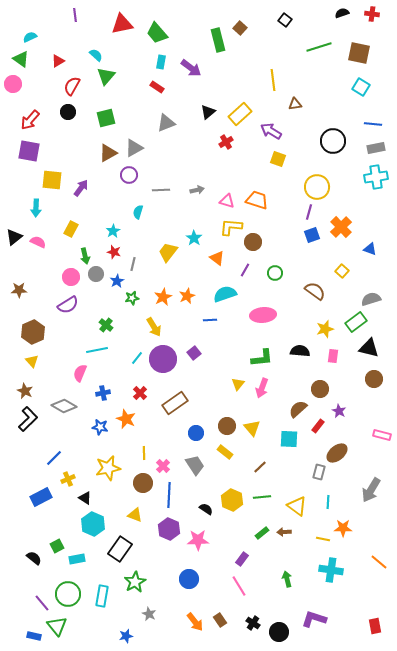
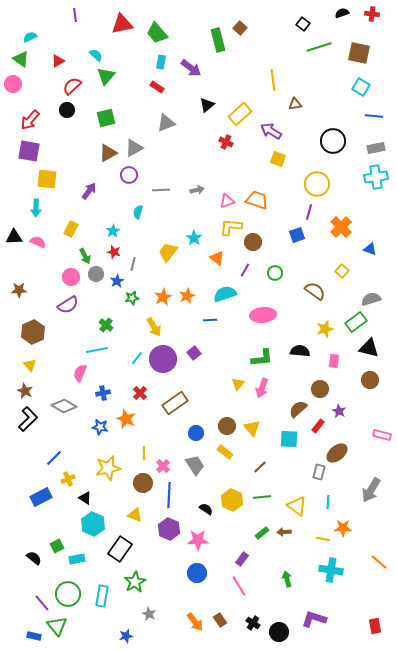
black square at (285, 20): moved 18 px right, 4 px down
red semicircle at (72, 86): rotated 18 degrees clockwise
black circle at (68, 112): moved 1 px left, 2 px up
black triangle at (208, 112): moved 1 px left, 7 px up
blue line at (373, 124): moved 1 px right, 8 px up
red cross at (226, 142): rotated 32 degrees counterclockwise
yellow square at (52, 180): moved 5 px left, 1 px up
yellow circle at (317, 187): moved 3 px up
purple arrow at (81, 188): moved 8 px right, 3 px down
pink triangle at (227, 201): rotated 35 degrees counterclockwise
blue square at (312, 235): moved 15 px left
black triangle at (14, 237): rotated 36 degrees clockwise
green arrow at (85, 256): rotated 14 degrees counterclockwise
pink rectangle at (333, 356): moved 1 px right, 5 px down
yellow triangle at (32, 361): moved 2 px left, 4 px down
brown circle at (374, 379): moved 4 px left, 1 px down
blue circle at (189, 579): moved 8 px right, 6 px up
